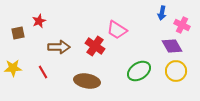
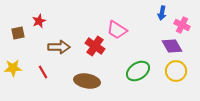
green ellipse: moved 1 px left
